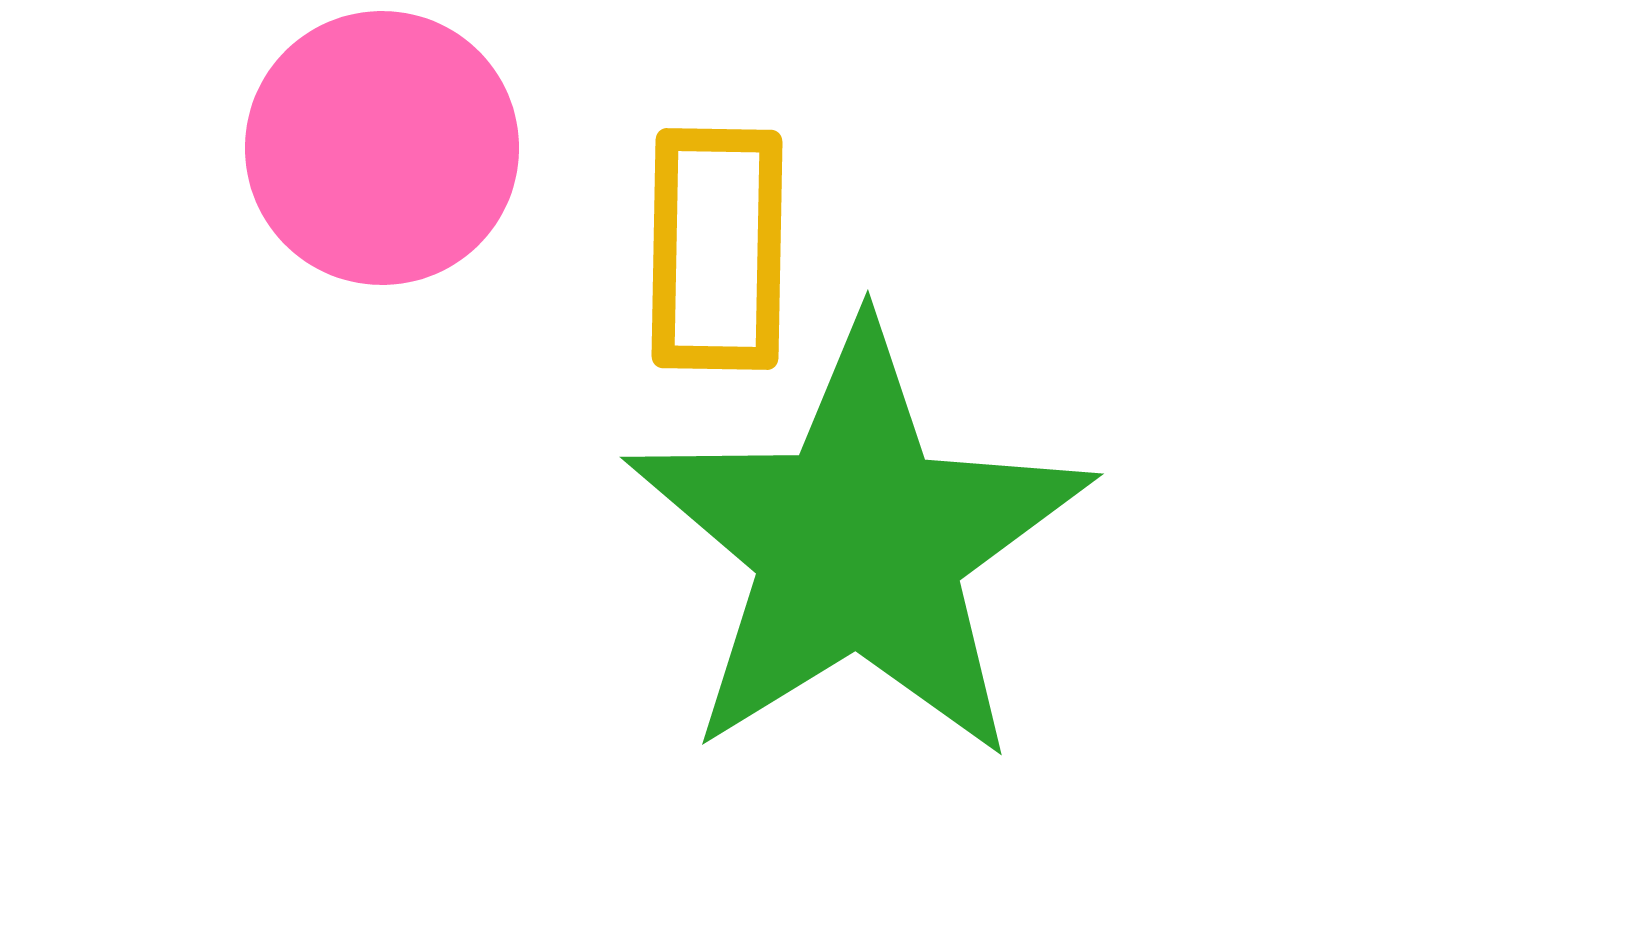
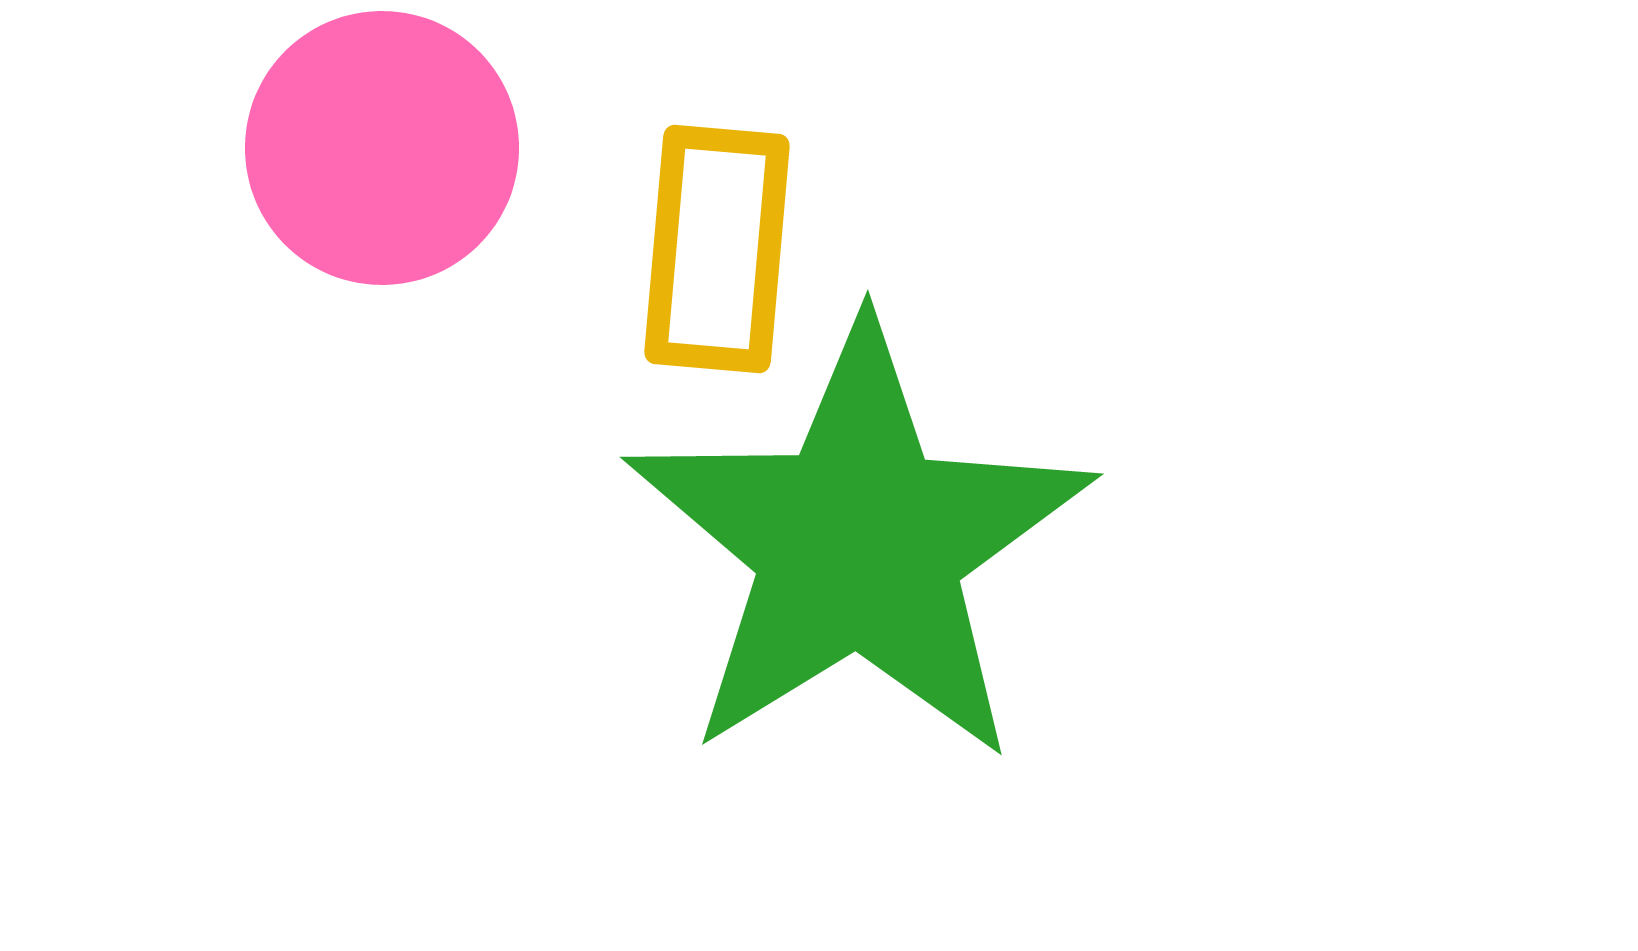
yellow rectangle: rotated 4 degrees clockwise
